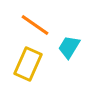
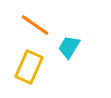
yellow rectangle: moved 1 px right, 3 px down
